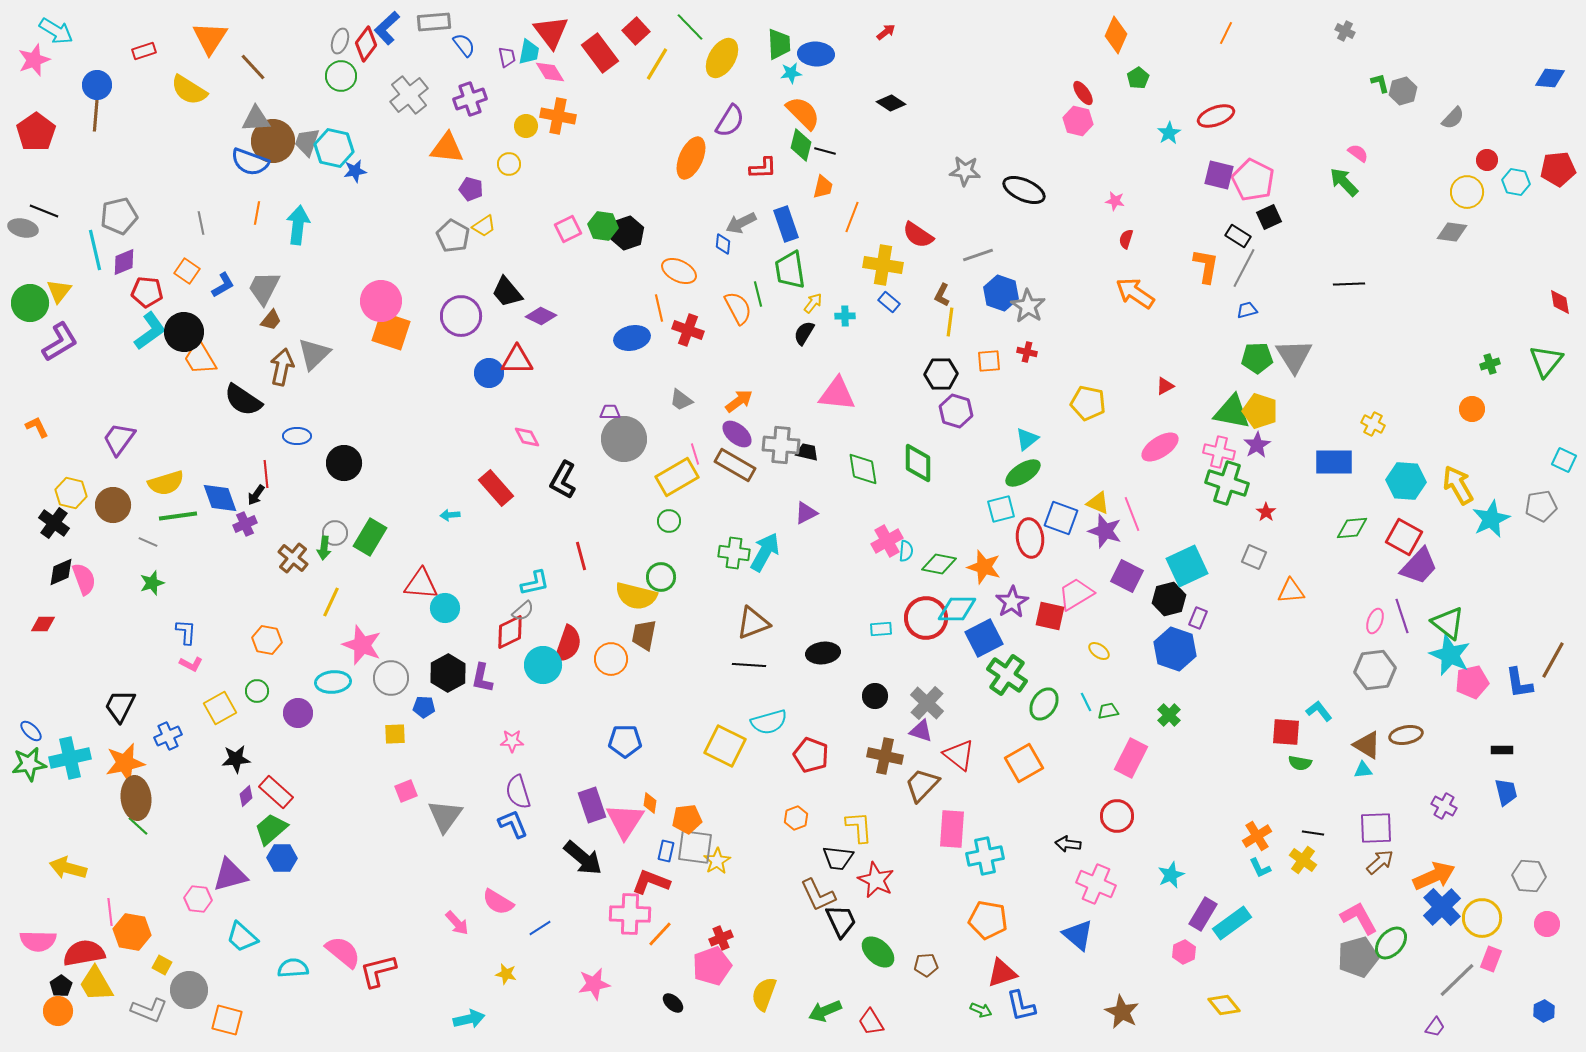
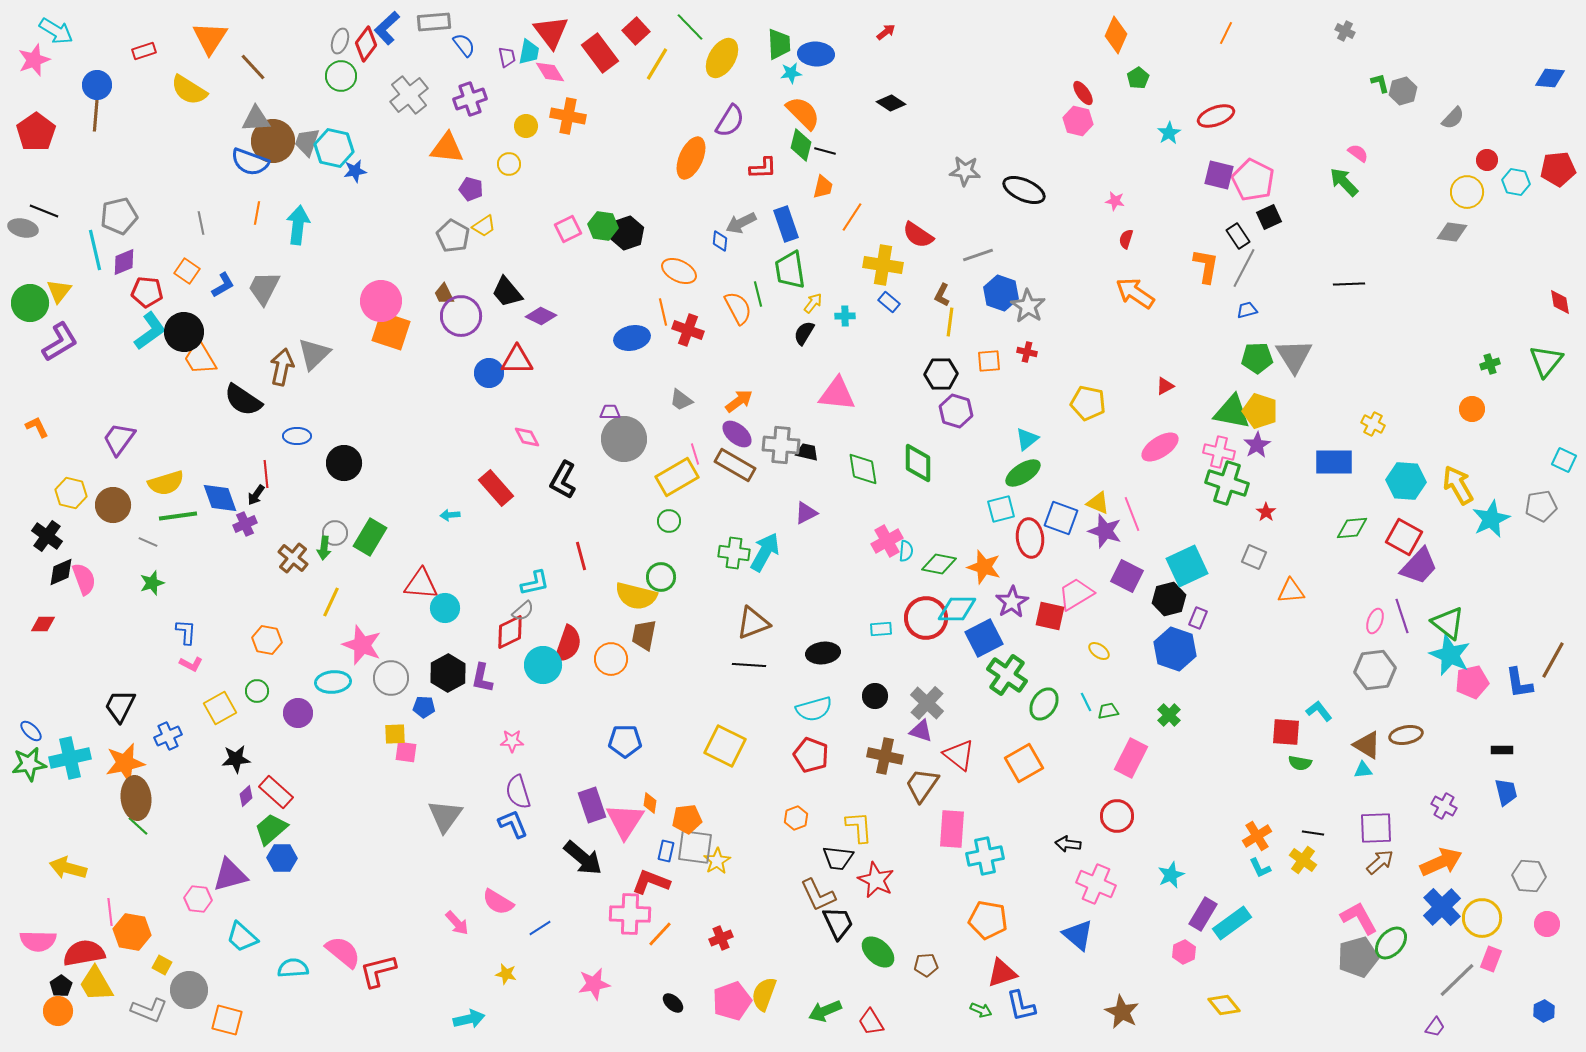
orange cross at (558, 116): moved 10 px right
orange line at (852, 217): rotated 12 degrees clockwise
black rectangle at (1238, 236): rotated 25 degrees clockwise
blue diamond at (723, 244): moved 3 px left, 3 px up
orange line at (659, 308): moved 4 px right, 4 px down
brown trapezoid at (271, 320): moved 173 px right, 26 px up; rotated 115 degrees clockwise
black cross at (54, 523): moved 7 px left, 13 px down
cyan semicircle at (769, 722): moved 45 px right, 13 px up
brown trapezoid at (922, 785): rotated 9 degrees counterclockwise
pink square at (406, 791): moved 39 px up; rotated 30 degrees clockwise
orange arrow at (1434, 876): moved 7 px right, 14 px up
black trapezoid at (841, 921): moved 3 px left, 2 px down
pink pentagon at (712, 966): moved 20 px right, 35 px down
